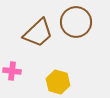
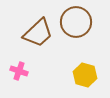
pink cross: moved 7 px right; rotated 12 degrees clockwise
yellow hexagon: moved 27 px right, 7 px up
